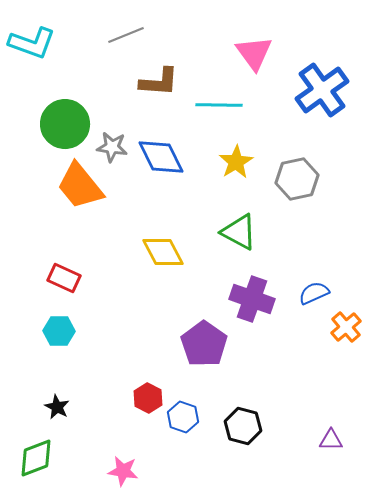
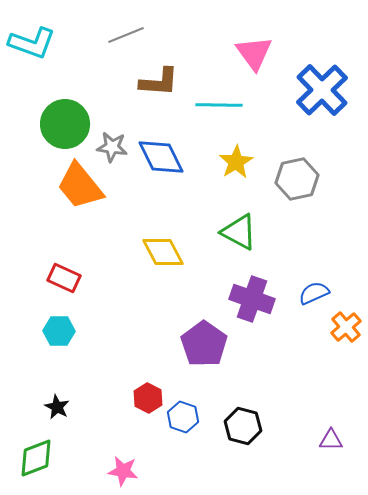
blue cross: rotated 8 degrees counterclockwise
